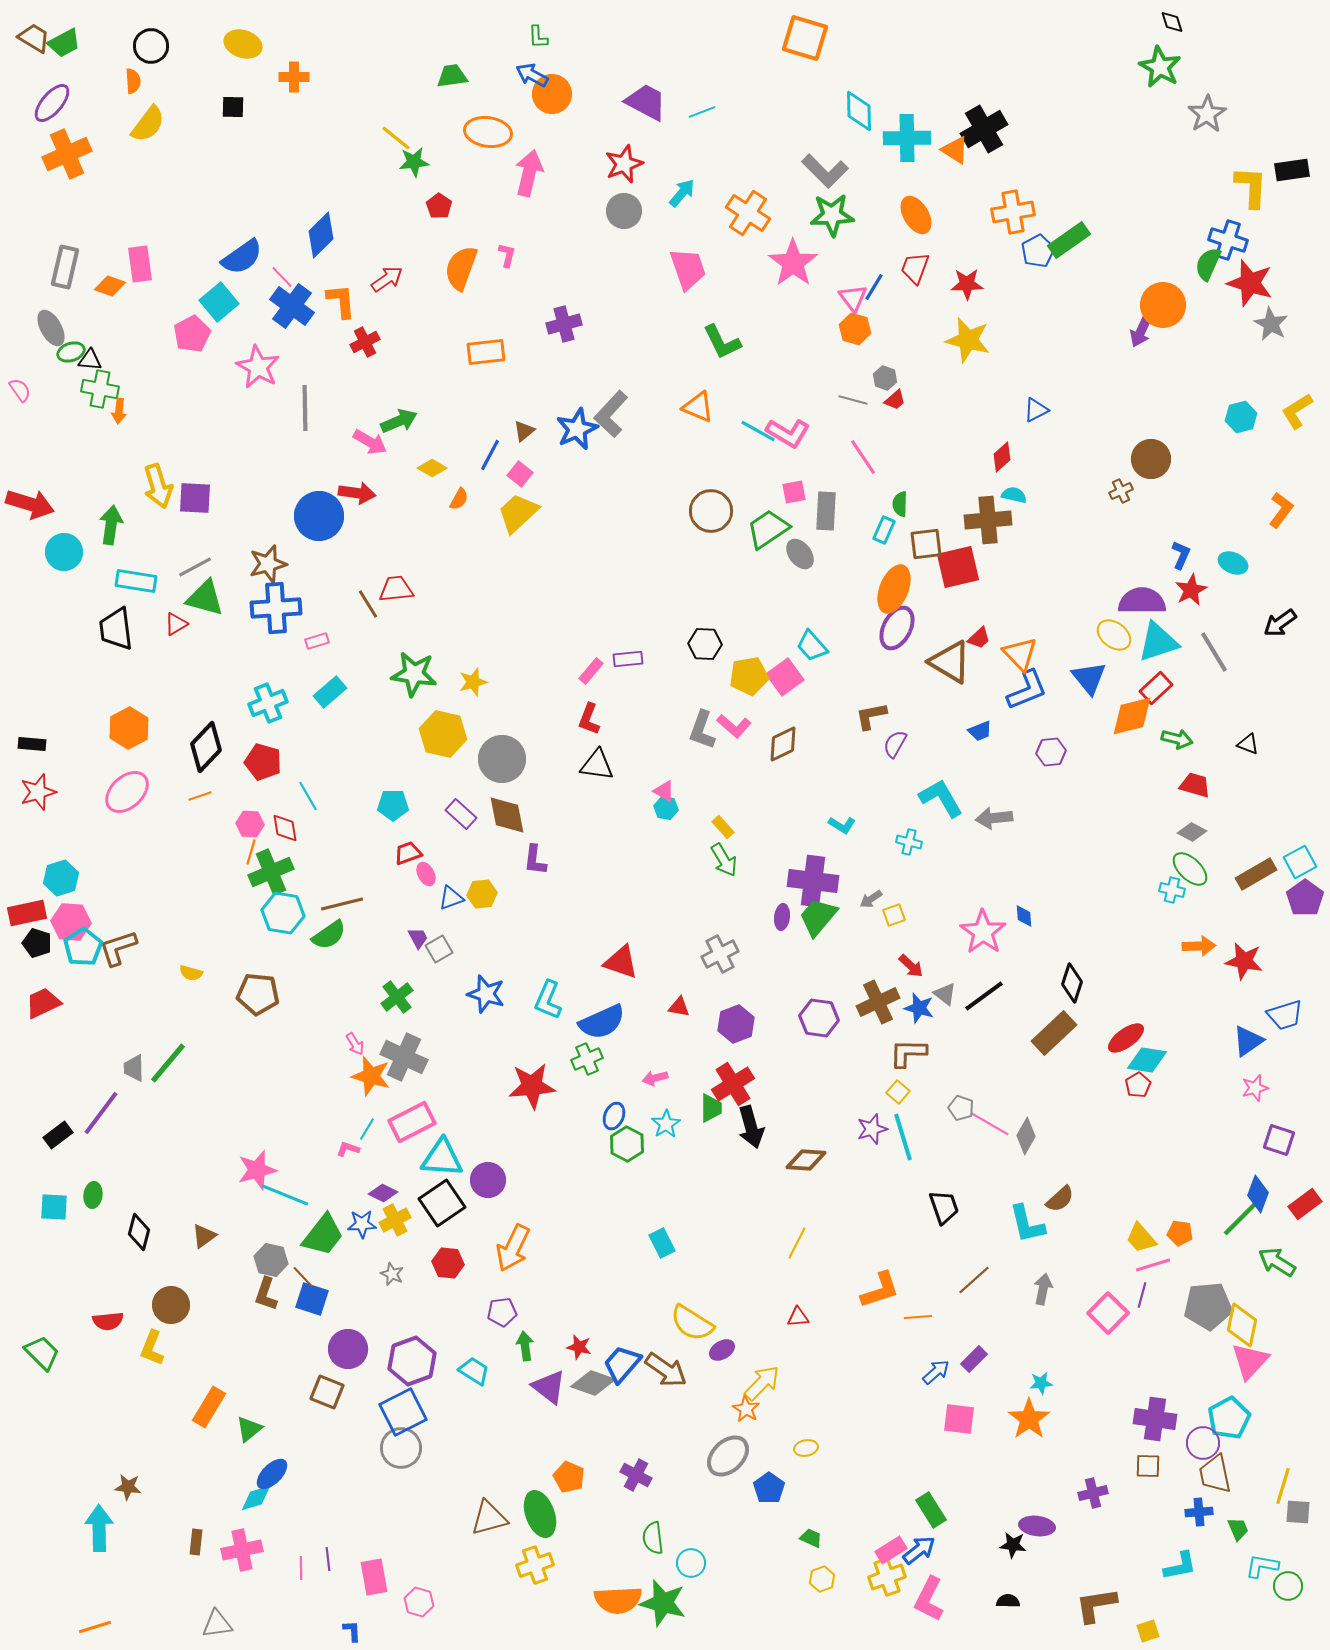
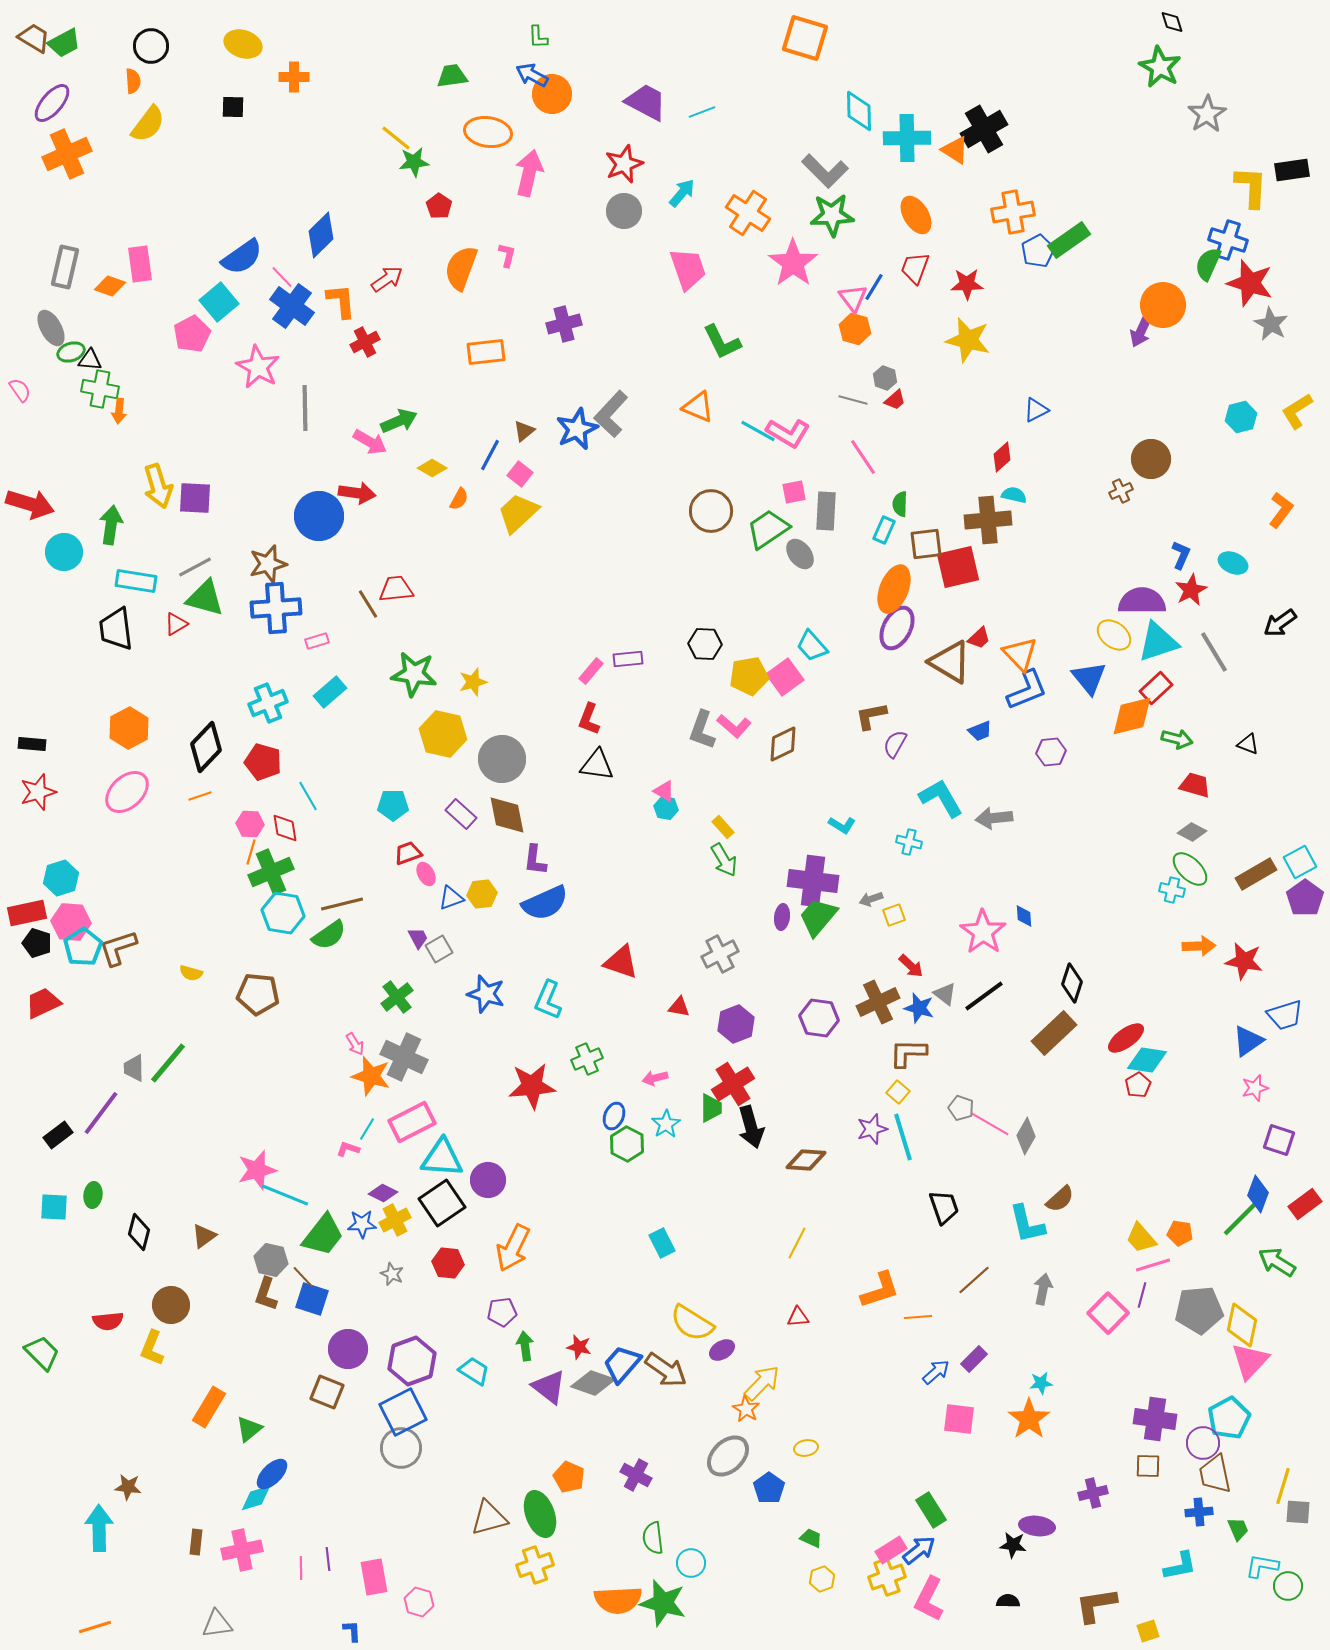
gray arrow at (871, 899): rotated 15 degrees clockwise
blue semicircle at (602, 1022): moved 57 px left, 119 px up
gray pentagon at (1208, 1306): moved 9 px left, 4 px down
